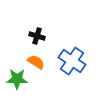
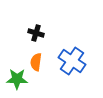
black cross: moved 1 px left, 3 px up
orange semicircle: rotated 114 degrees counterclockwise
